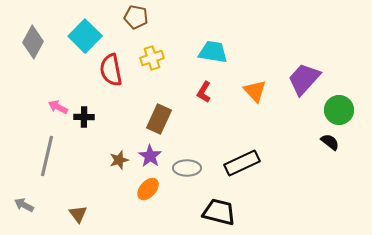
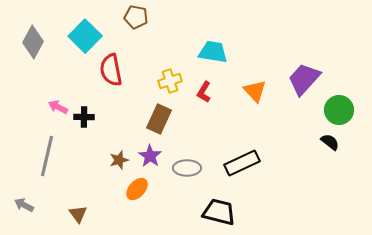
yellow cross: moved 18 px right, 23 px down
orange ellipse: moved 11 px left
